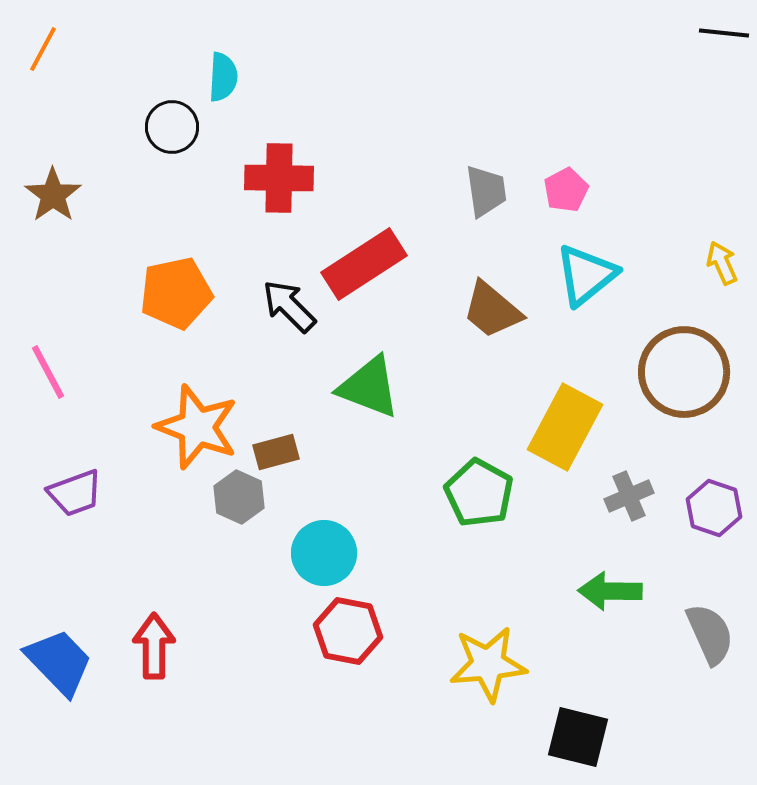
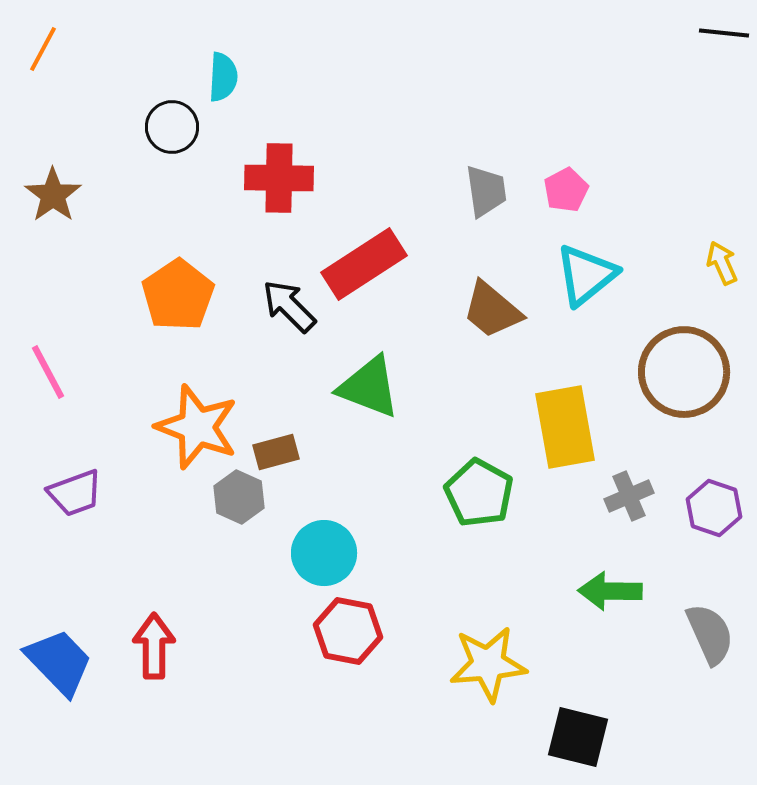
orange pentagon: moved 2 px right, 2 px down; rotated 22 degrees counterclockwise
yellow rectangle: rotated 38 degrees counterclockwise
